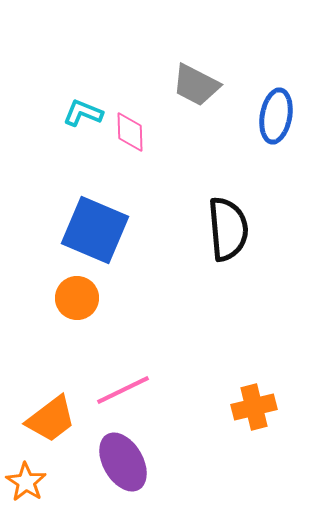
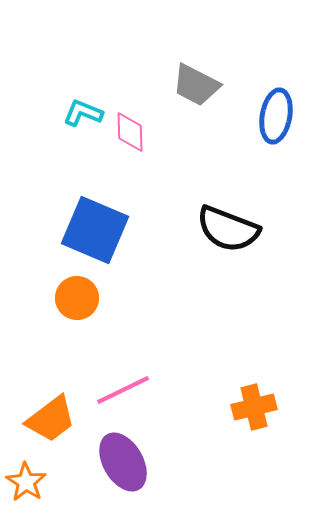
black semicircle: rotated 116 degrees clockwise
